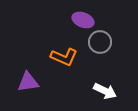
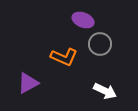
gray circle: moved 2 px down
purple triangle: moved 1 px down; rotated 20 degrees counterclockwise
